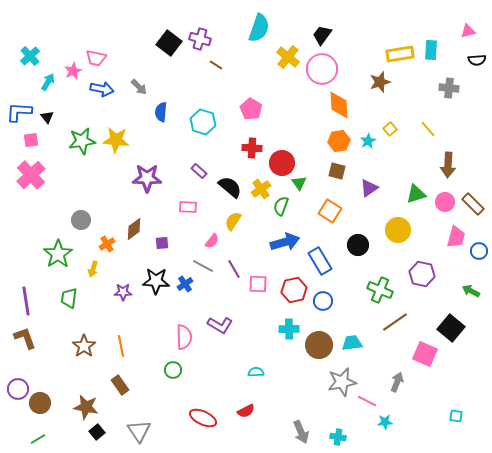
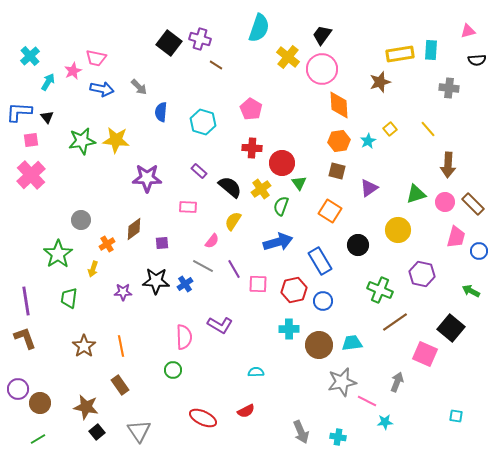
blue arrow at (285, 242): moved 7 px left
